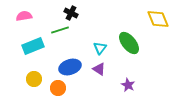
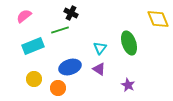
pink semicircle: rotated 28 degrees counterclockwise
green ellipse: rotated 20 degrees clockwise
